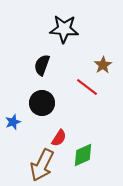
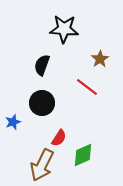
brown star: moved 3 px left, 6 px up
